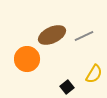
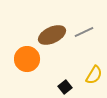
gray line: moved 4 px up
yellow semicircle: moved 1 px down
black square: moved 2 px left
